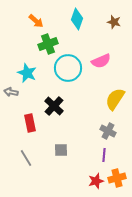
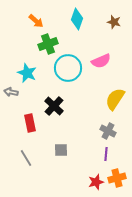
purple line: moved 2 px right, 1 px up
red star: moved 1 px down
